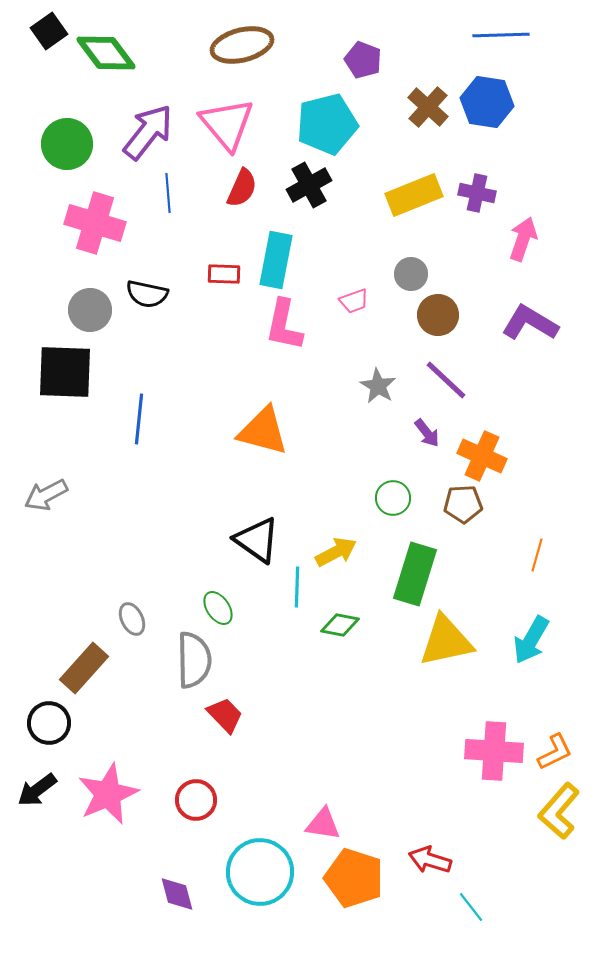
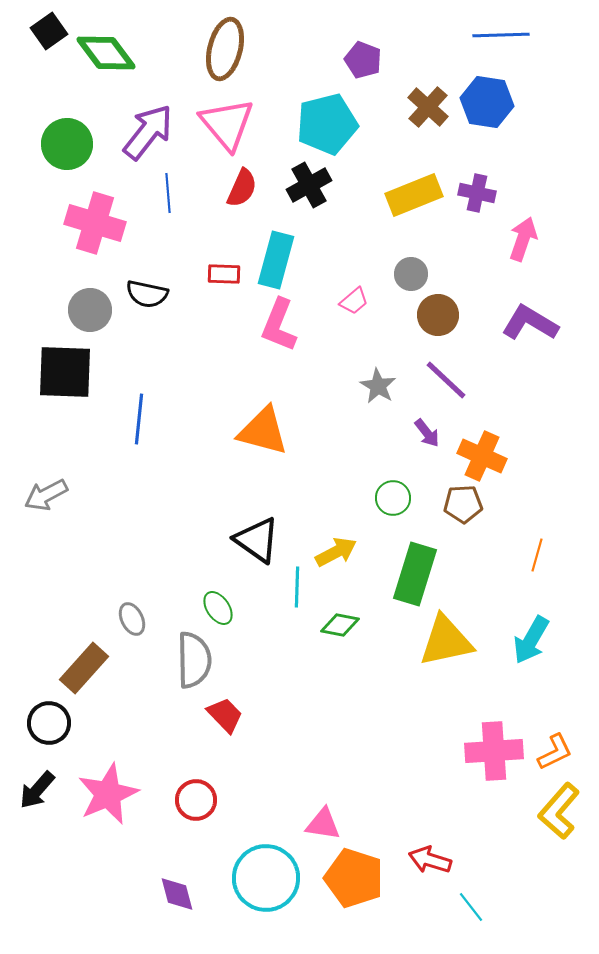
brown ellipse at (242, 45): moved 17 px left, 4 px down; rotated 62 degrees counterclockwise
cyan rectangle at (276, 260): rotated 4 degrees clockwise
pink trapezoid at (354, 301): rotated 20 degrees counterclockwise
pink L-shape at (284, 325): moved 5 px left; rotated 10 degrees clockwise
pink cross at (494, 751): rotated 8 degrees counterclockwise
black arrow at (37, 790): rotated 12 degrees counterclockwise
cyan circle at (260, 872): moved 6 px right, 6 px down
